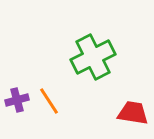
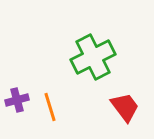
orange line: moved 1 px right, 6 px down; rotated 16 degrees clockwise
red trapezoid: moved 8 px left, 6 px up; rotated 44 degrees clockwise
